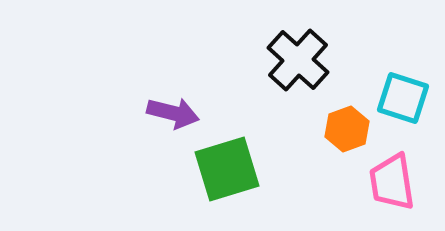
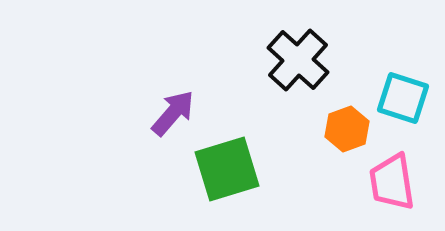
purple arrow: rotated 63 degrees counterclockwise
